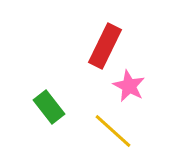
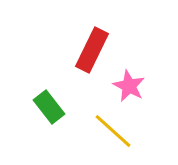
red rectangle: moved 13 px left, 4 px down
